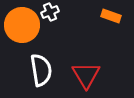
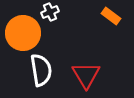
orange rectangle: rotated 18 degrees clockwise
orange circle: moved 1 px right, 8 px down
